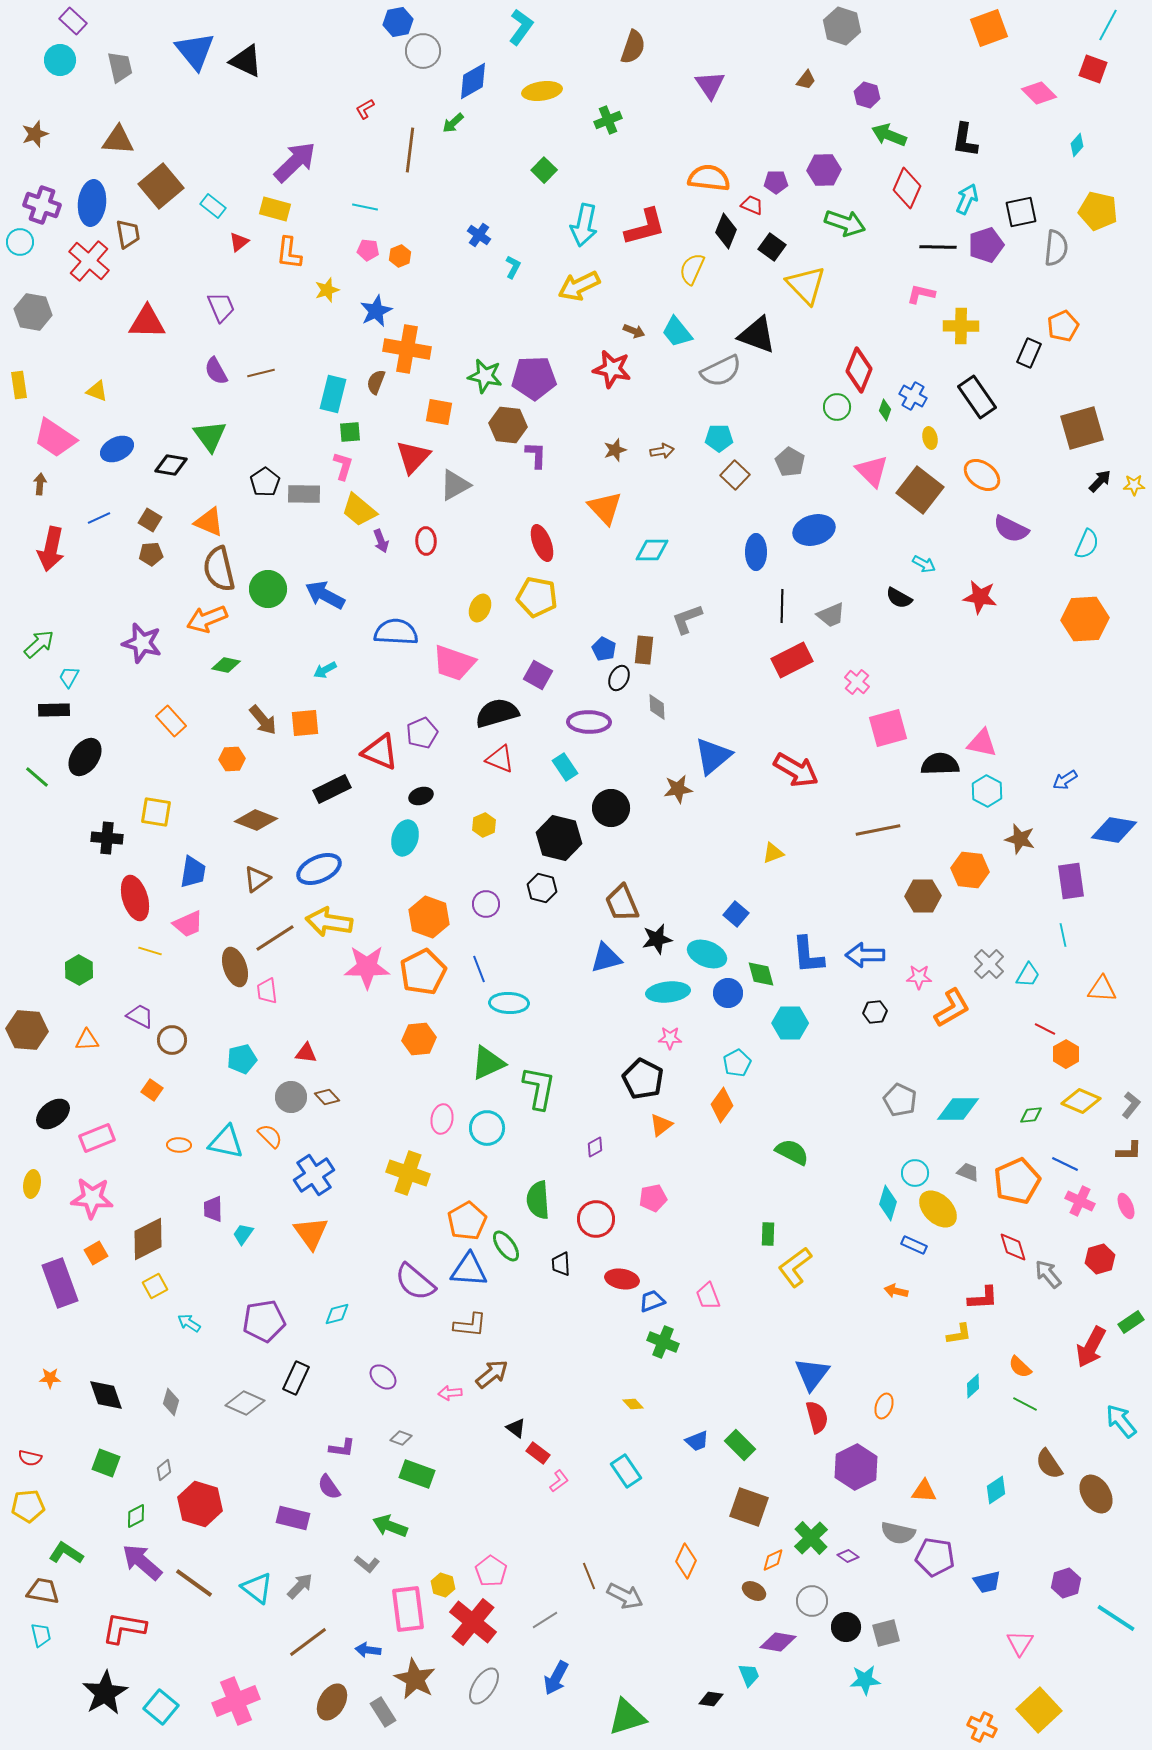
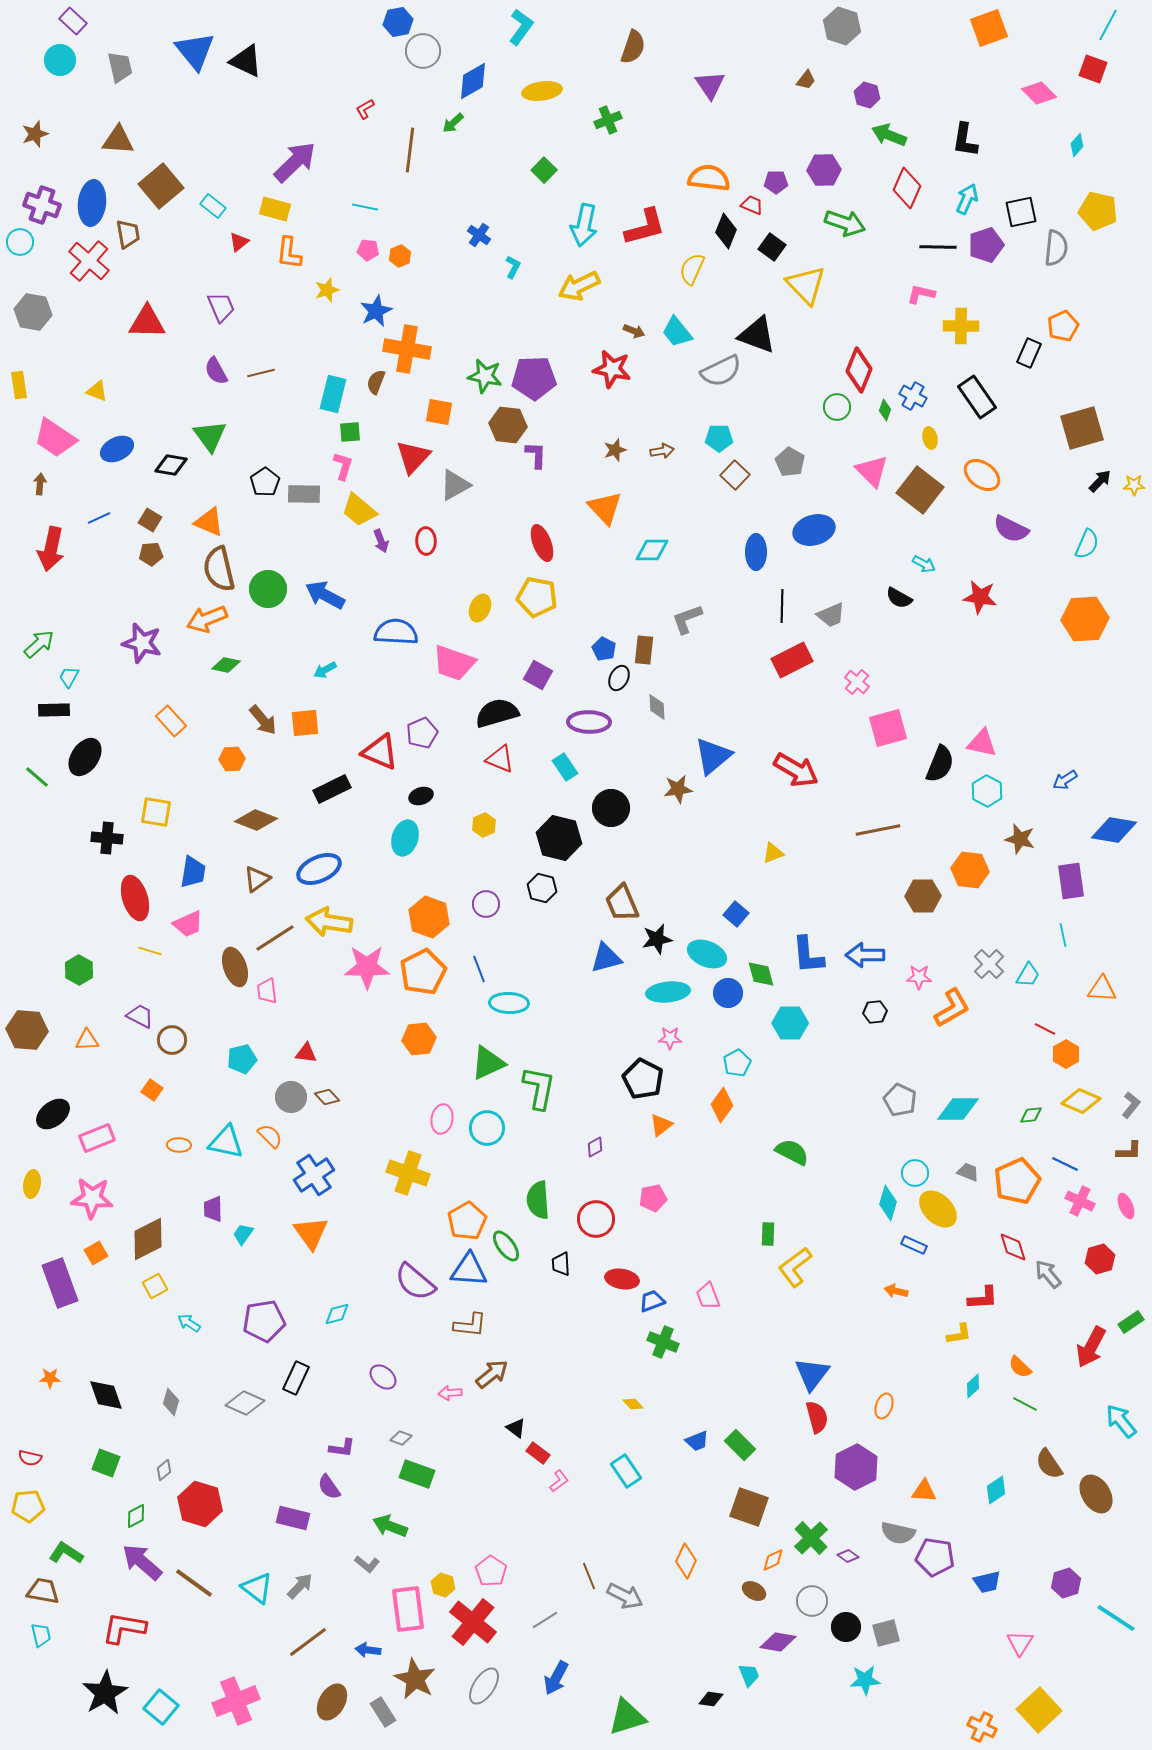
black semicircle at (940, 764): rotated 114 degrees clockwise
